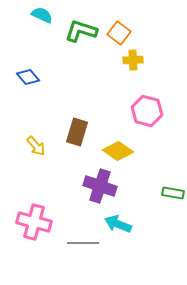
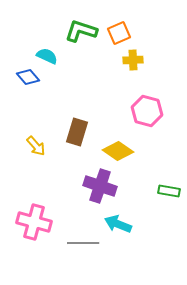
cyan semicircle: moved 5 px right, 41 px down
orange square: rotated 30 degrees clockwise
green rectangle: moved 4 px left, 2 px up
